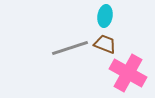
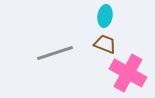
gray line: moved 15 px left, 5 px down
